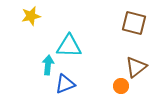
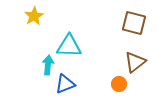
yellow star: moved 3 px right; rotated 18 degrees counterclockwise
brown triangle: moved 1 px left, 5 px up
orange circle: moved 2 px left, 2 px up
